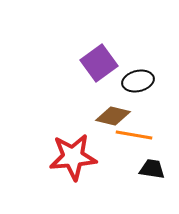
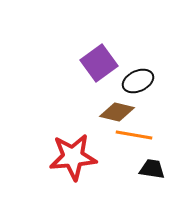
black ellipse: rotated 12 degrees counterclockwise
brown diamond: moved 4 px right, 4 px up
